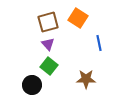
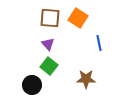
brown square: moved 2 px right, 4 px up; rotated 20 degrees clockwise
